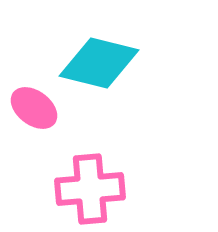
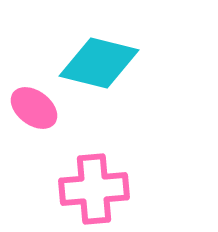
pink cross: moved 4 px right
